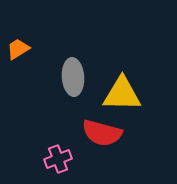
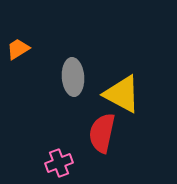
yellow triangle: rotated 27 degrees clockwise
red semicircle: rotated 87 degrees clockwise
pink cross: moved 1 px right, 4 px down
